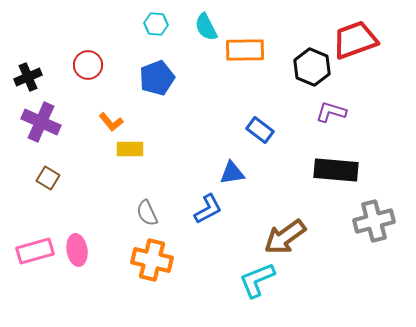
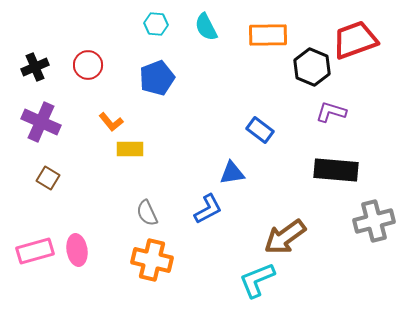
orange rectangle: moved 23 px right, 15 px up
black cross: moved 7 px right, 10 px up
